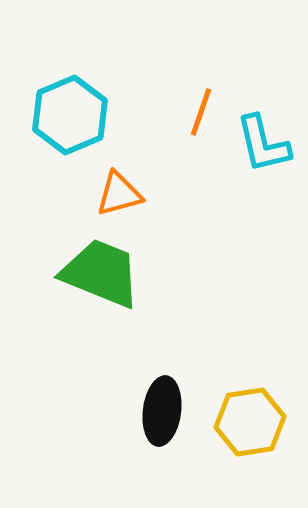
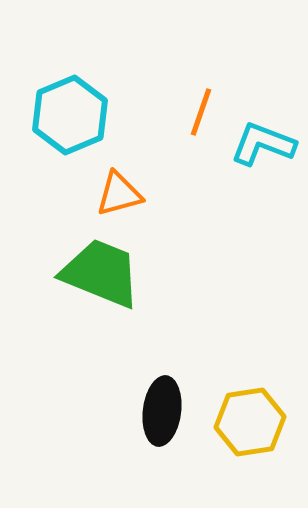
cyan L-shape: rotated 124 degrees clockwise
